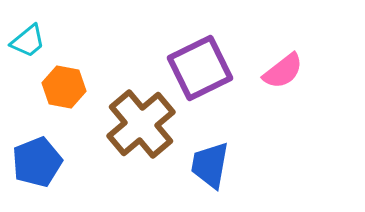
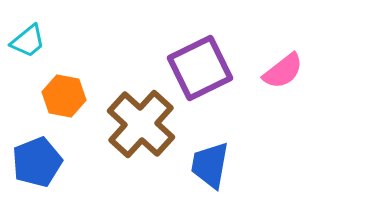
orange hexagon: moved 9 px down
brown cross: rotated 8 degrees counterclockwise
